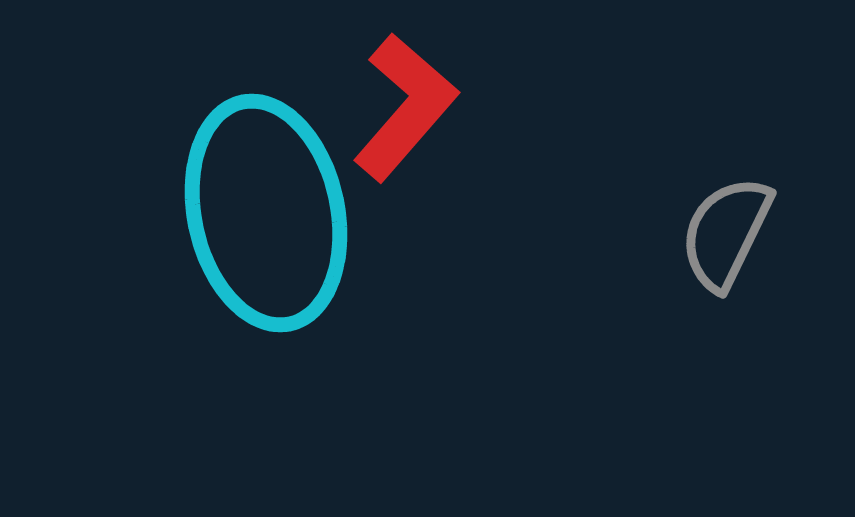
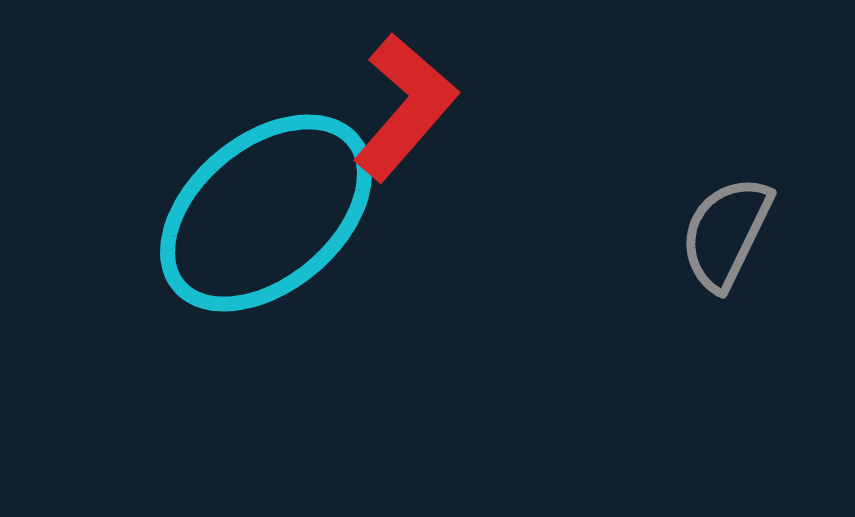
cyan ellipse: rotated 62 degrees clockwise
